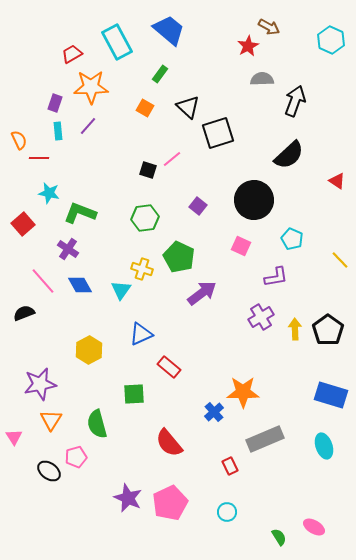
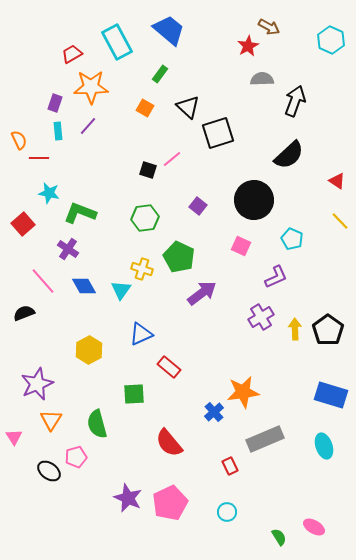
yellow line at (340, 260): moved 39 px up
purple L-shape at (276, 277): rotated 15 degrees counterclockwise
blue diamond at (80, 285): moved 4 px right, 1 px down
purple star at (40, 384): moved 3 px left; rotated 12 degrees counterclockwise
orange star at (243, 392): rotated 8 degrees counterclockwise
